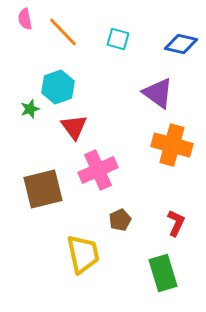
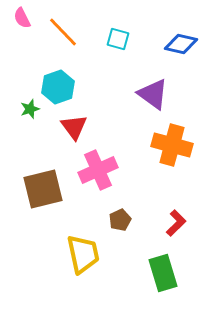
pink semicircle: moved 3 px left, 1 px up; rotated 15 degrees counterclockwise
purple triangle: moved 5 px left, 1 px down
red L-shape: rotated 20 degrees clockwise
